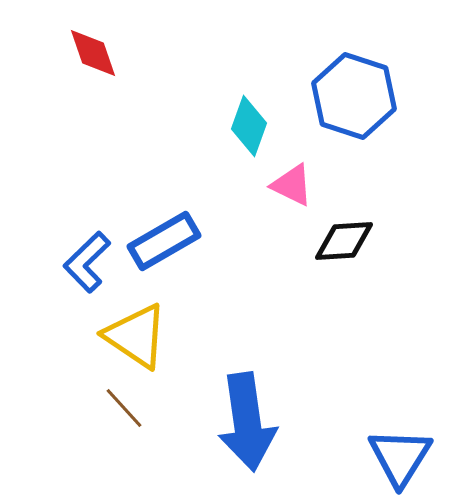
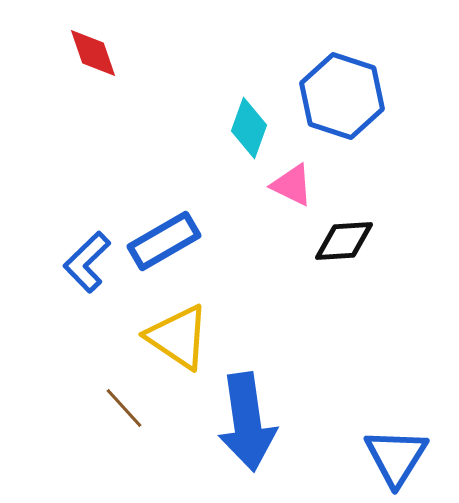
blue hexagon: moved 12 px left
cyan diamond: moved 2 px down
yellow triangle: moved 42 px right, 1 px down
blue triangle: moved 4 px left
